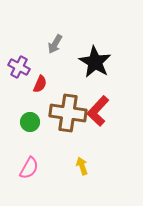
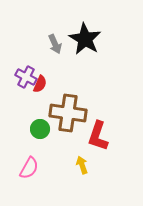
gray arrow: rotated 54 degrees counterclockwise
black star: moved 10 px left, 23 px up
purple cross: moved 7 px right, 10 px down
red L-shape: moved 25 px down; rotated 24 degrees counterclockwise
green circle: moved 10 px right, 7 px down
yellow arrow: moved 1 px up
